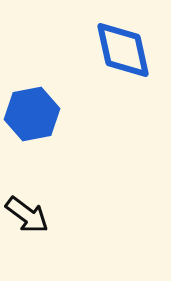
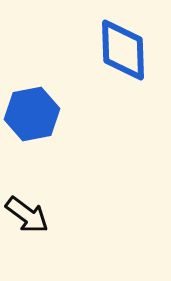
blue diamond: rotated 10 degrees clockwise
